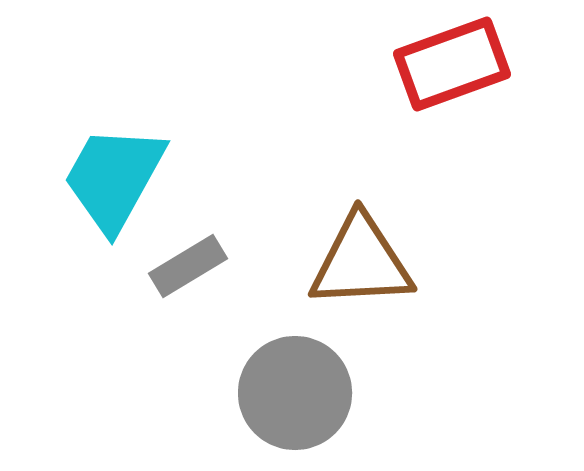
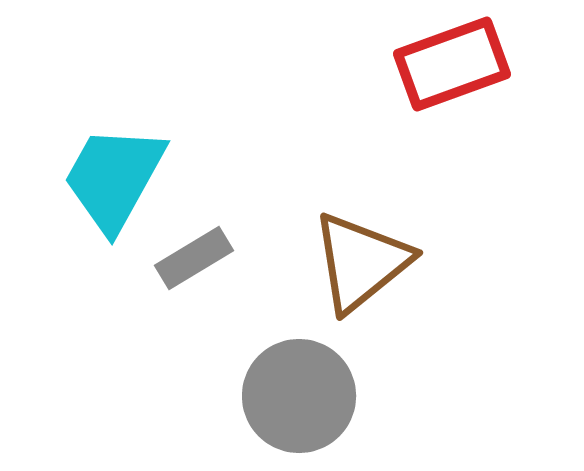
brown triangle: rotated 36 degrees counterclockwise
gray rectangle: moved 6 px right, 8 px up
gray circle: moved 4 px right, 3 px down
